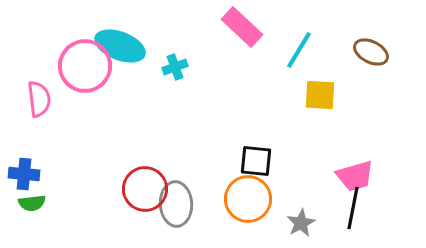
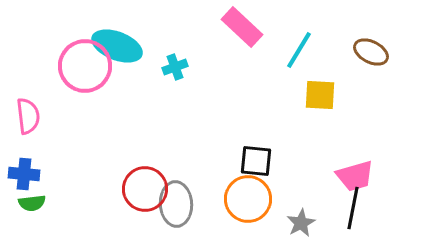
cyan ellipse: moved 3 px left
pink semicircle: moved 11 px left, 17 px down
